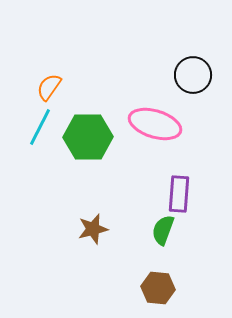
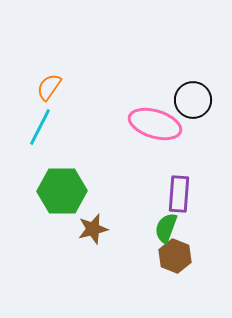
black circle: moved 25 px down
green hexagon: moved 26 px left, 54 px down
green semicircle: moved 3 px right, 2 px up
brown hexagon: moved 17 px right, 32 px up; rotated 16 degrees clockwise
